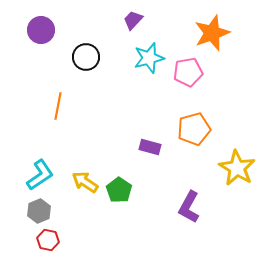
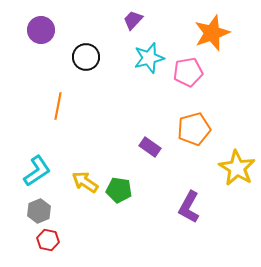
purple rectangle: rotated 20 degrees clockwise
cyan L-shape: moved 3 px left, 4 px up
green pentagon: rotated 25 degrees counterclockwise
